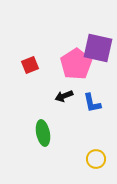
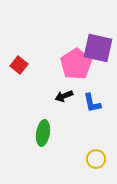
red square: moved 11 px left; rotated 30 degrees counterclockwise
green ellipse: rotated 20 degrees clockwise
